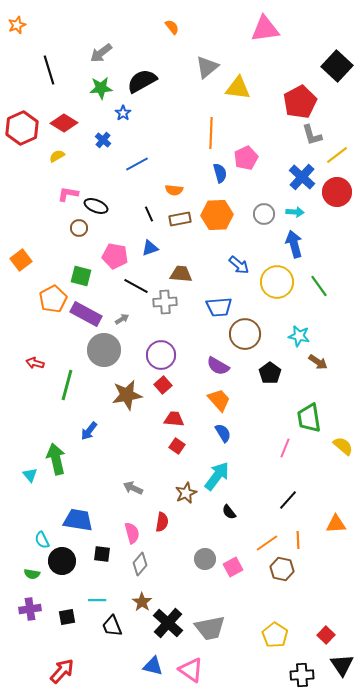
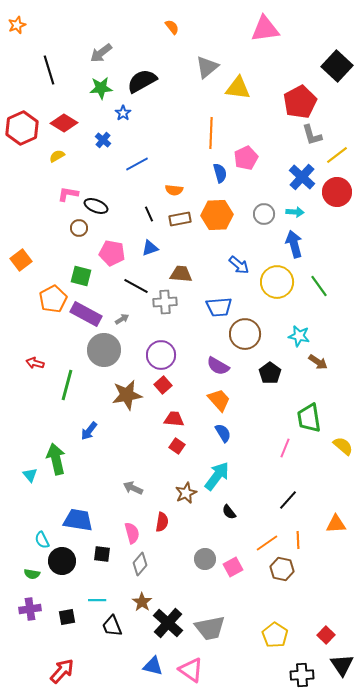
pink pentagon at (115, 256): moved 3 px left, 3 px up
